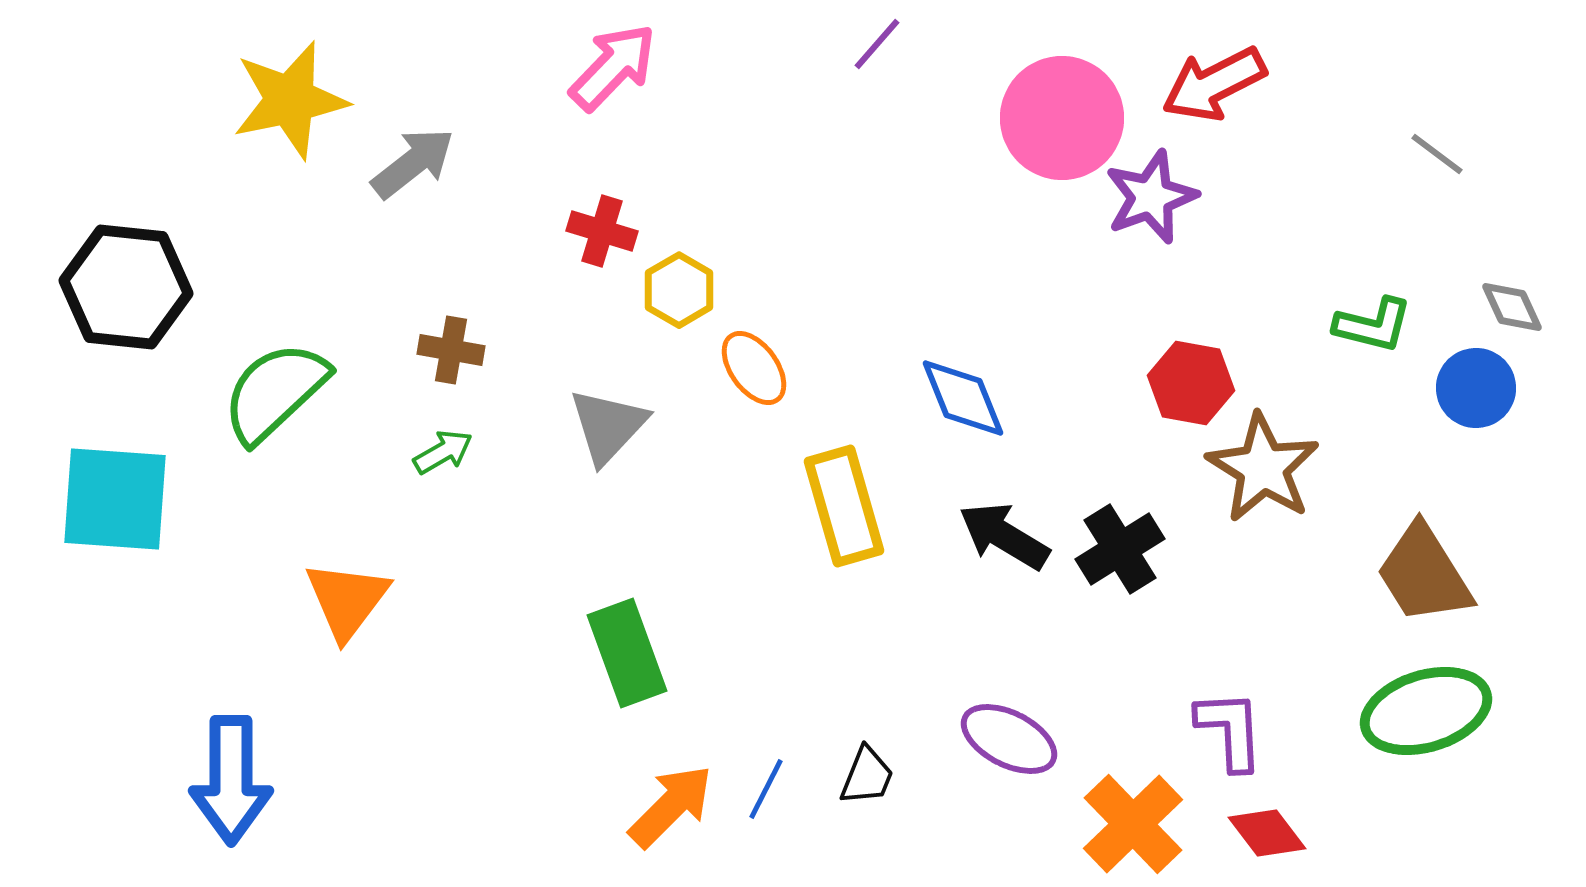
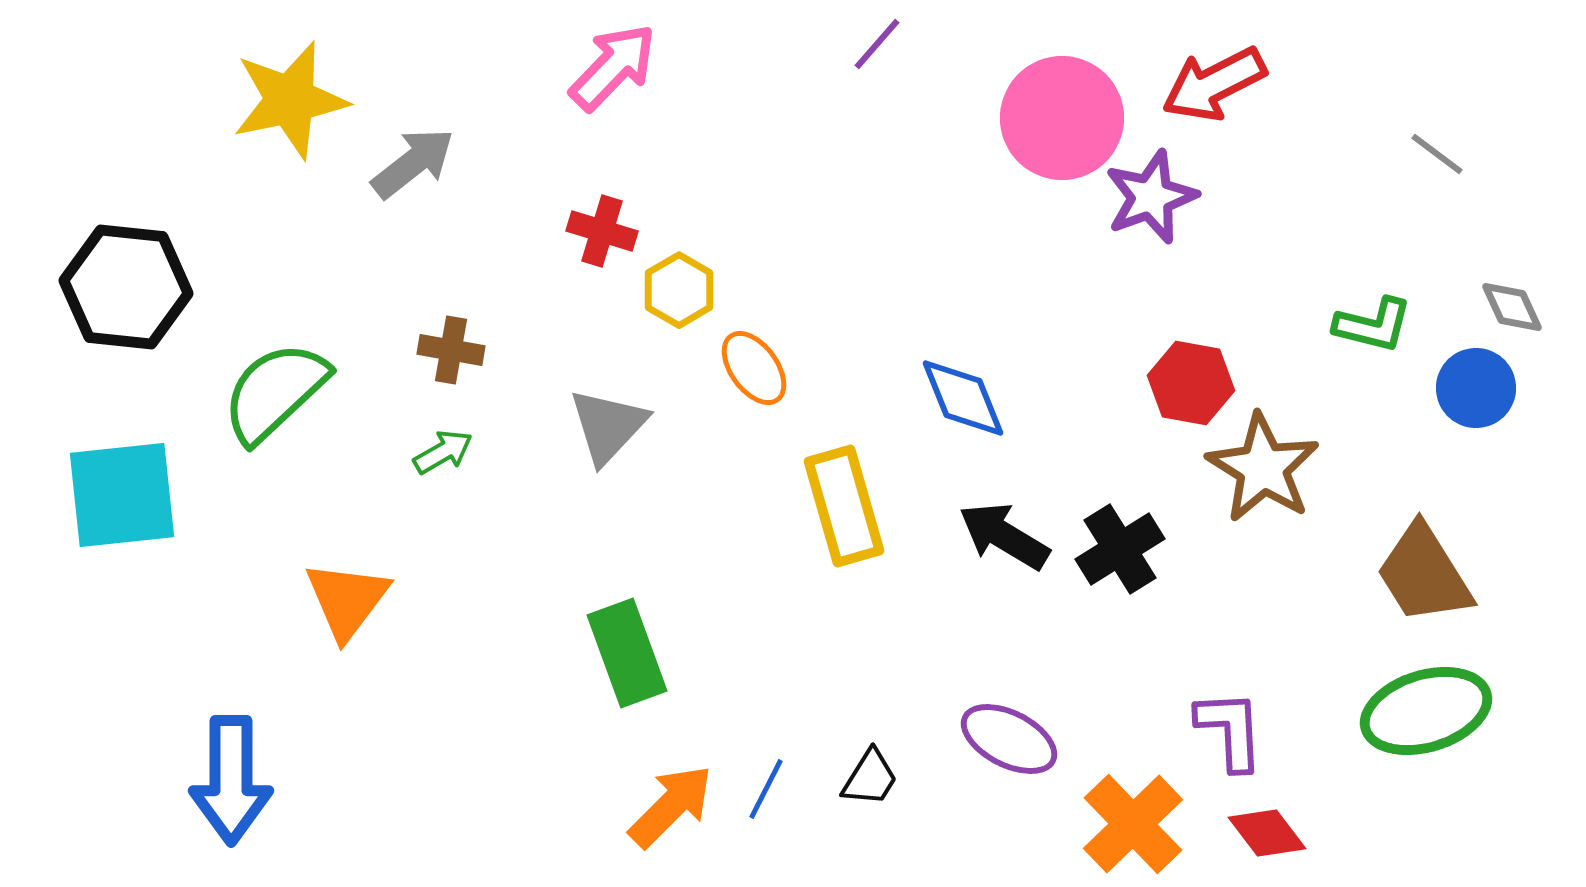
cyan square: moved 7 px right, 4 px up; rotated 10 degrees counterclockwise
black trapezoid: moved 3 px right, 2 px down; rotated 10 degrees clockwise
